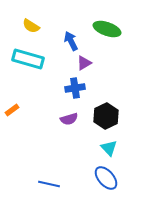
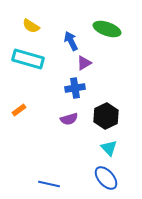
orange rectangle: moved 7 px right
